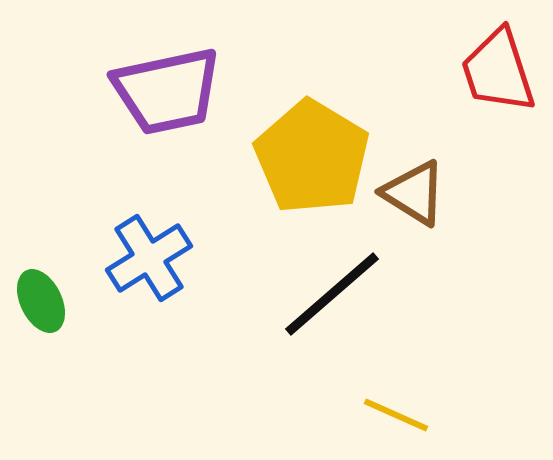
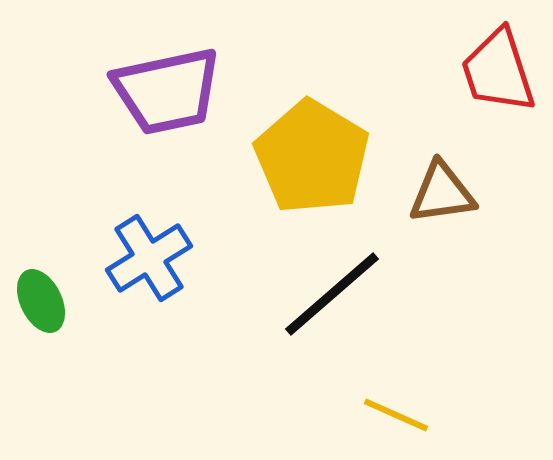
brown triangle: moved 28 px right; rotated 40 degrees counterclockwise
